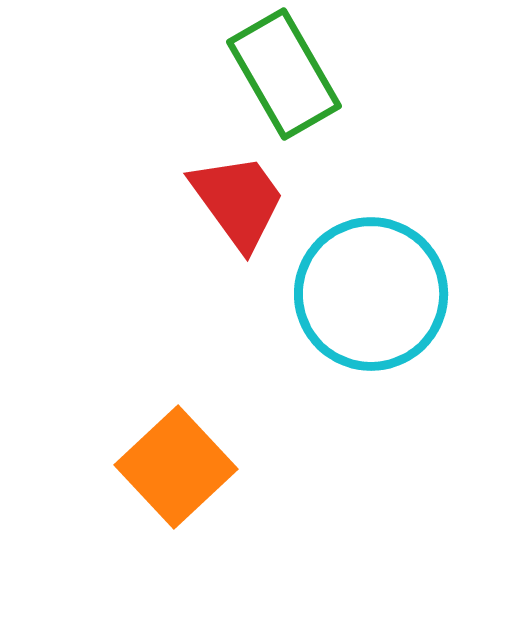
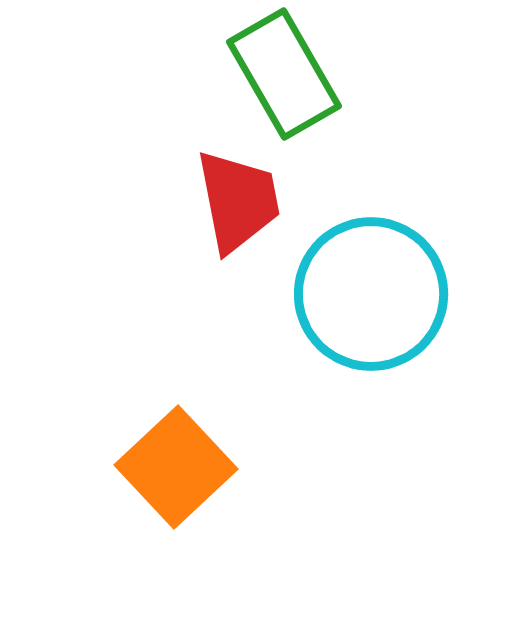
red trapezoid: rotated 25 degrees clockwise
